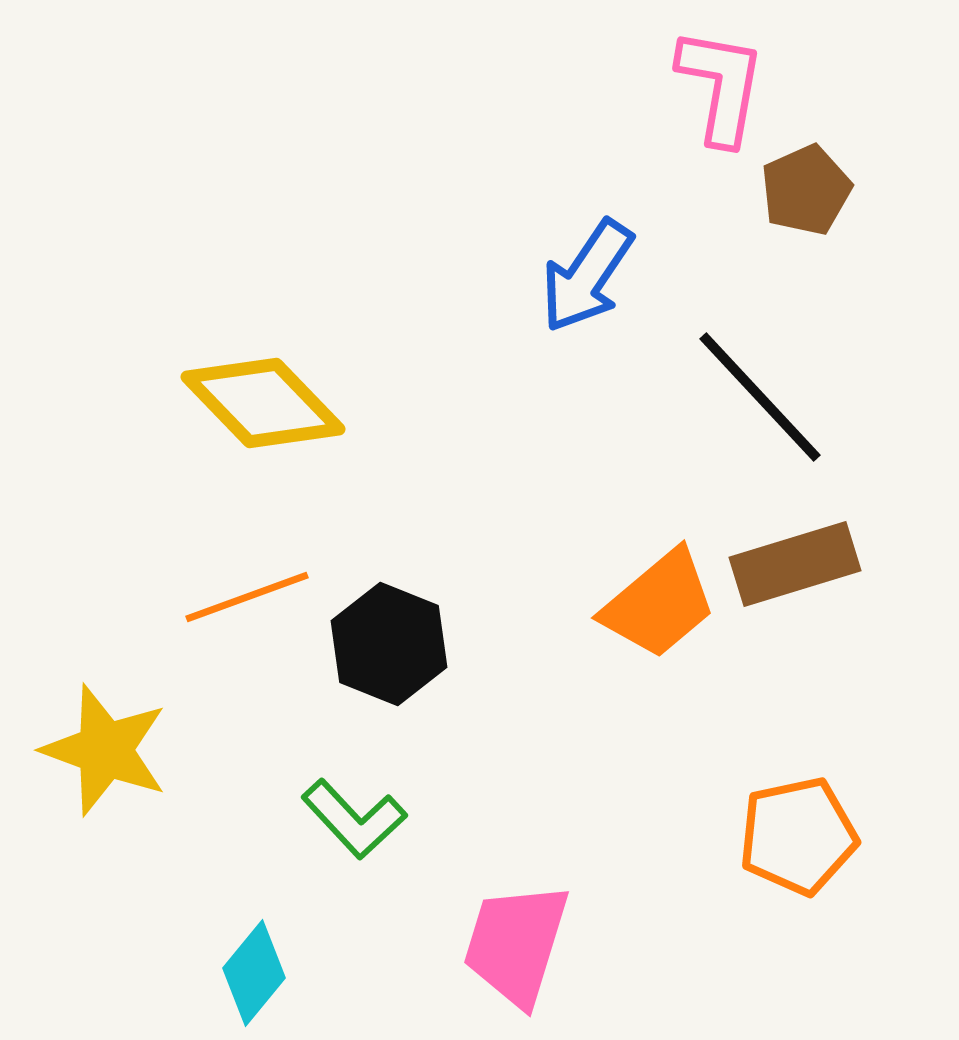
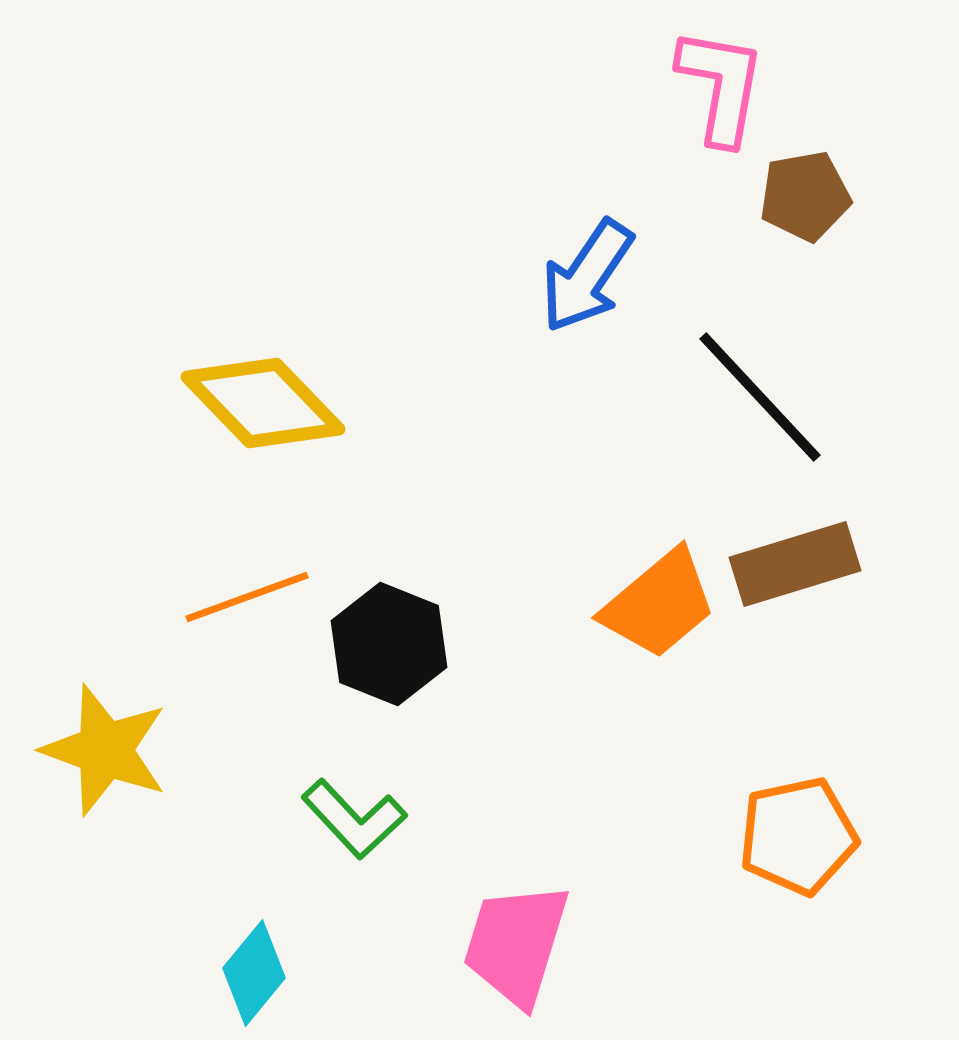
brown pentagon: moved 1 px left, 6 px down; rotated 14 degrees clockwise
